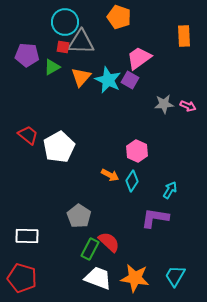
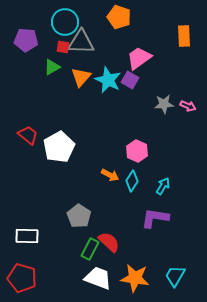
purple pentagon: moved 1 px left, 15 px up
cyan arrow: moved 7 px left, 4 px up
